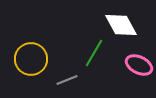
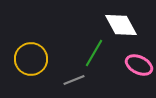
gray line: moved 7 px right
